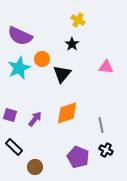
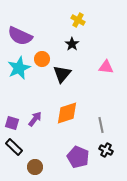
purple square: moved 2 px right, 8 px down
